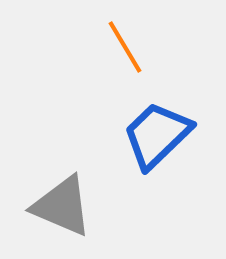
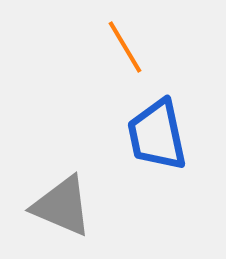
blue trapezoid: rotated 58 degrees counterclockwise
